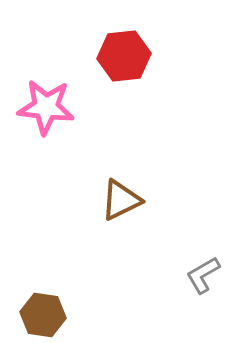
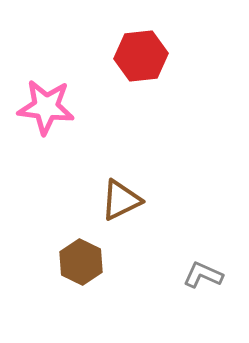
red hexagon: moved 17 px right
gray L-shape: rotated 54 degrees clockwise
brown hexagon: moved 38 px right, 53 px up; rotated 18 degrees clockwise
